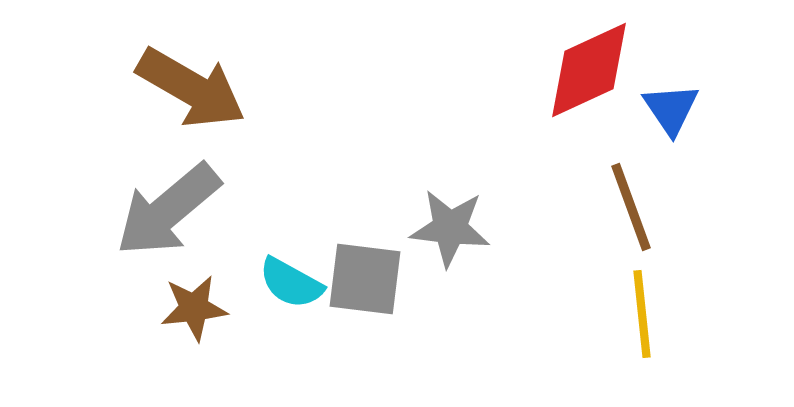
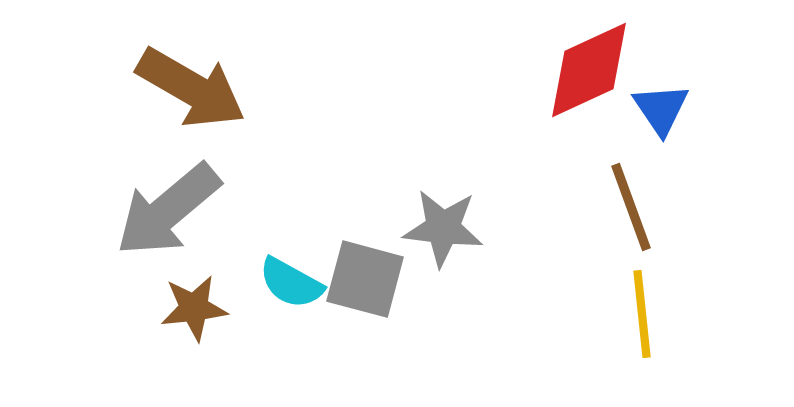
blue triangle: moved 10 px left
gray star: moved 7 px left
gray square: rotated 8 degrees clockwise
